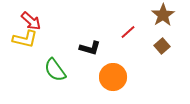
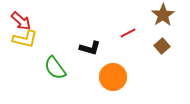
red arrow: moved 10 px left
red line: moved 1 px down; rotated 14 degrees clockwise
green semicircle: moved 2 px up
